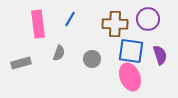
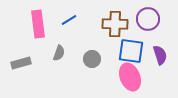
blue line: moved 1 px left, 1 px down; rotated 28 degrees clockwise
